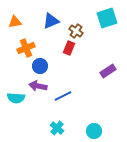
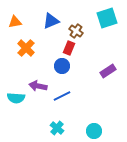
orange cross: rotated 24 degrees counterclockwise
blue circle: moved 22 px right
blue line: moved 1 px left
